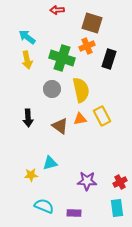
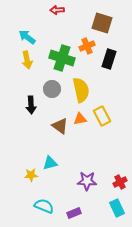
brown square: moved 10 px right
black arrow: moved 3 px right, 13 px up
cyan rectangle: rotated 18 degrees counterclockwise
purple rectangle: rotated 24 degrees counterclockwise
